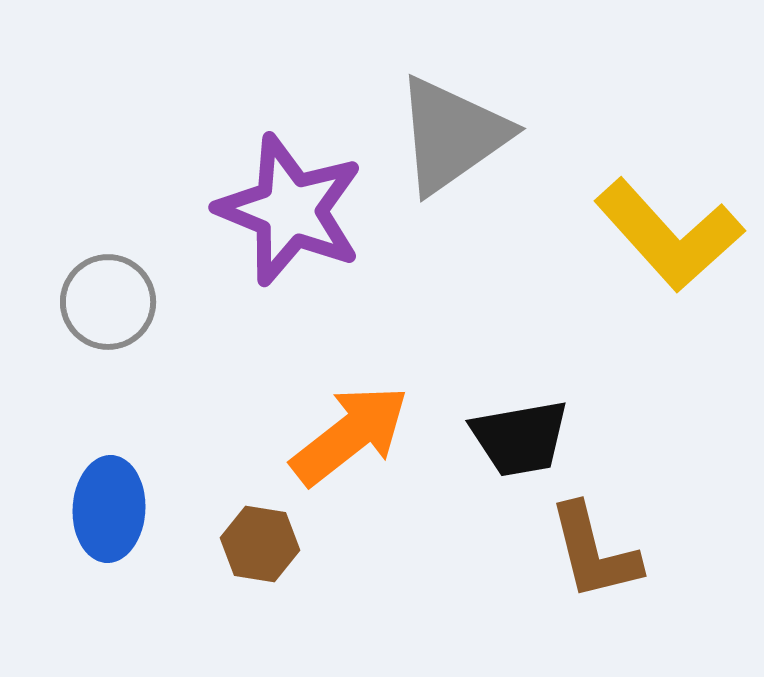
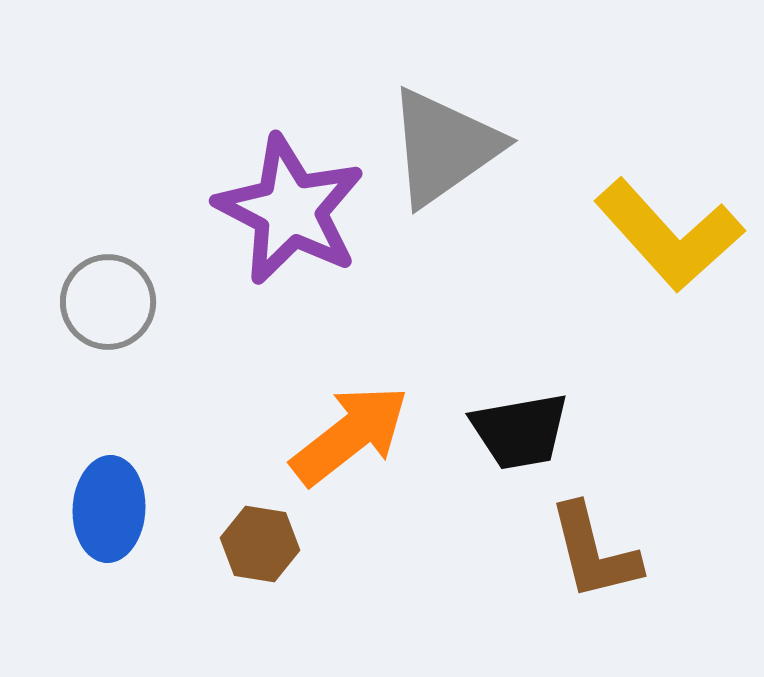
gray triangle: moved 8 px left, 12 px down
purple star: rotated 5 degrees clockwise
black trapezoid: moved 7 px up
